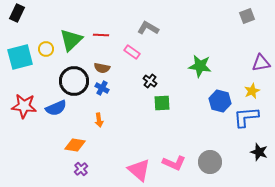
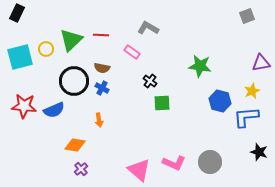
blue semicircle: moved 2 px left, 2 px down
